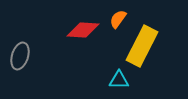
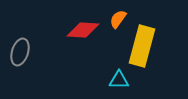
yellow rectangle: rotated 12 degrees counterclockwise
gray ellipse: moved 4 px up
